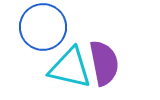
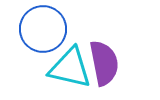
blue circle: moved 2 px down
